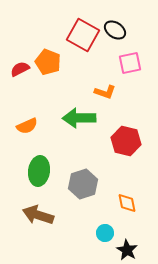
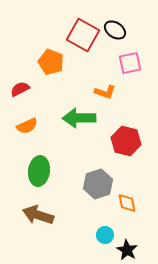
orange pentagon: moved 3 px right
red semicircle: moved 20 px down
gray hexagon: moved 15 px right
cyan circle: moved 2 px down
